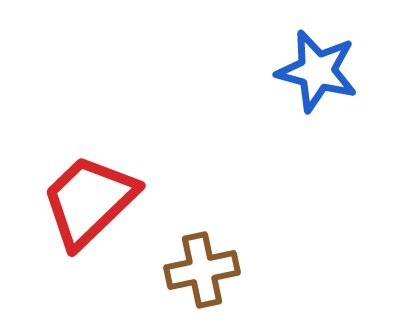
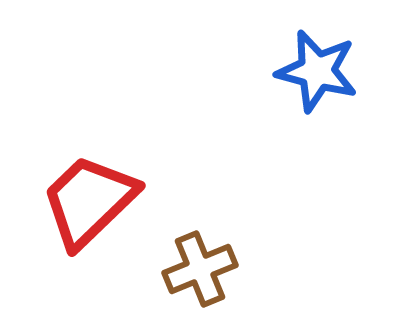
brown cross: moved 2 px left, 1 px up; rotated 10 degrees counterclockwise
